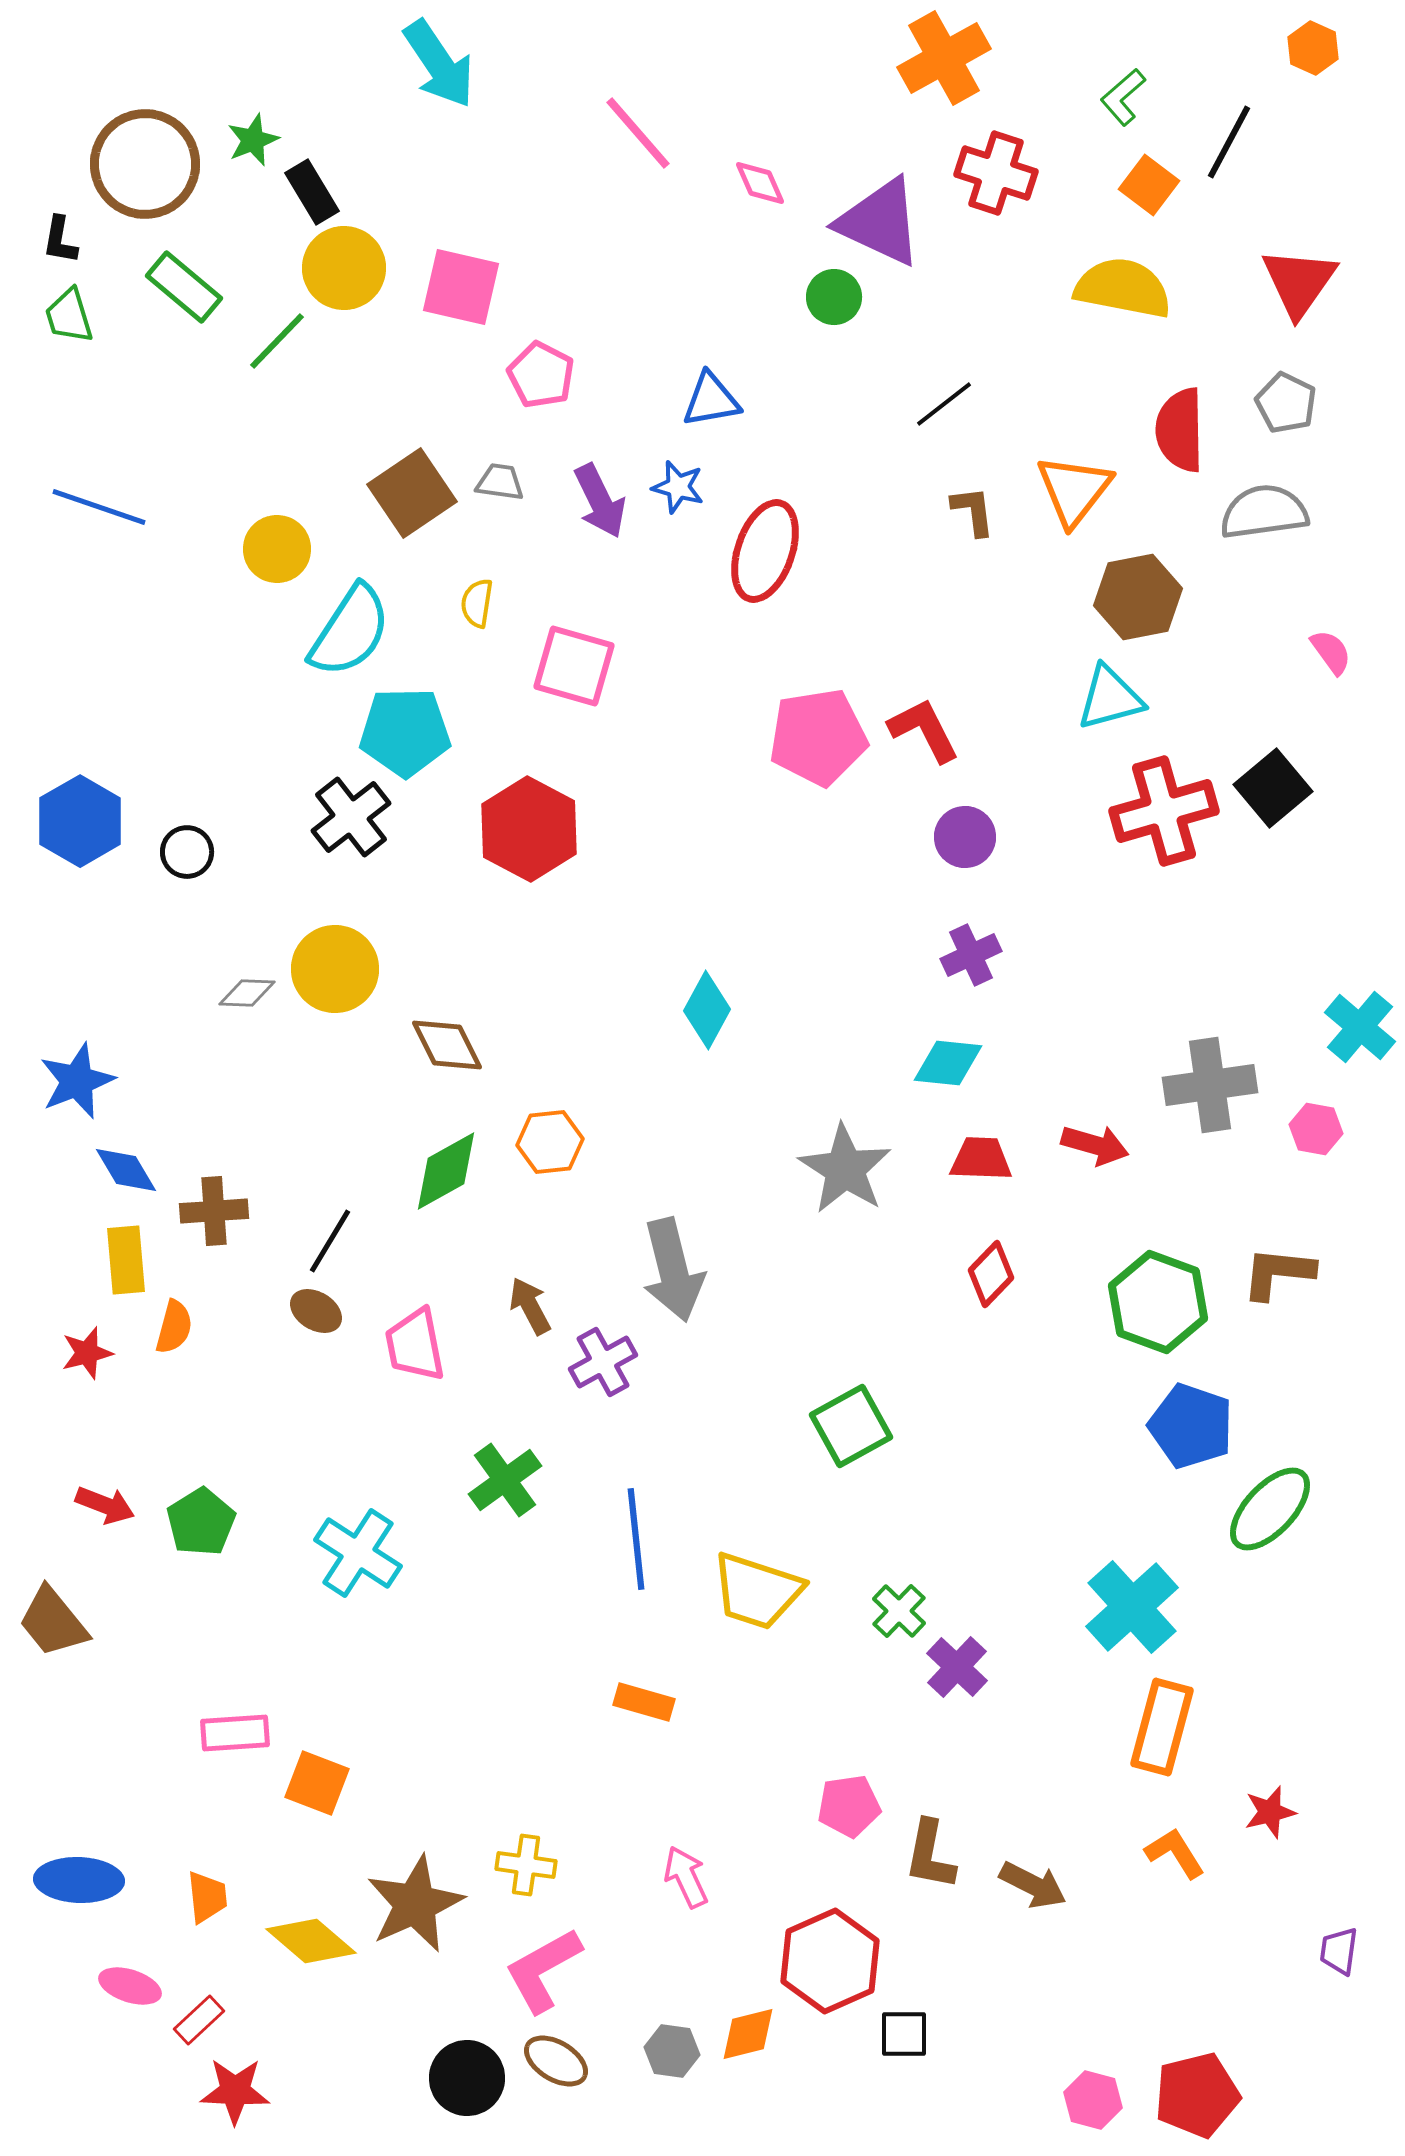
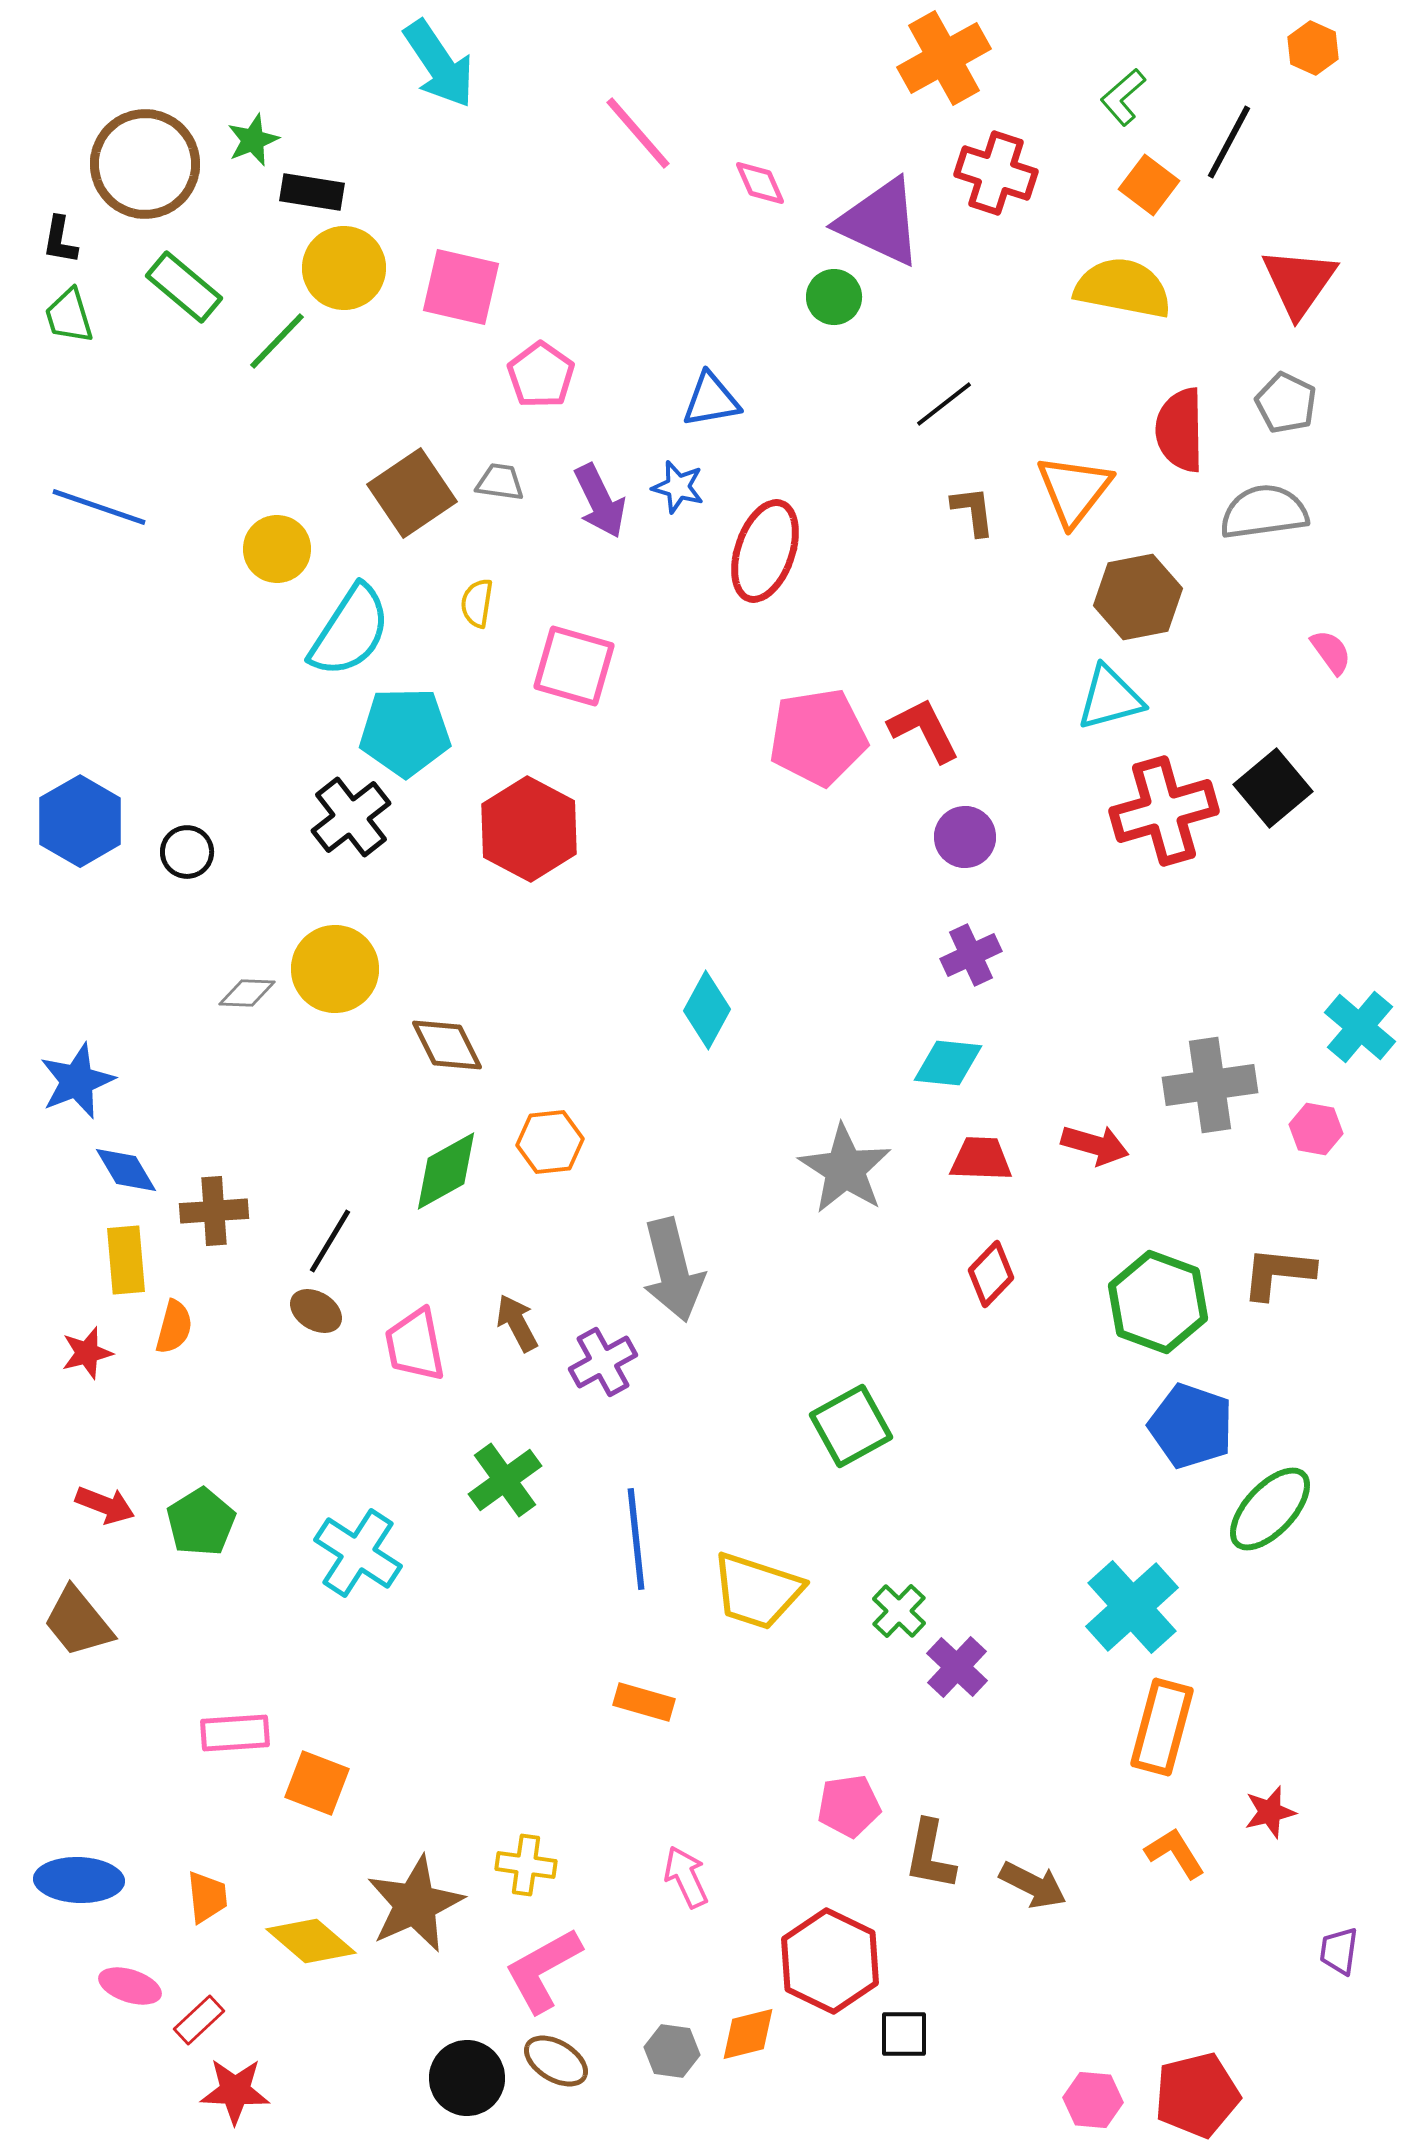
black rectangle at (312, 192): rotated 50 degrees counterclockwise
pink pentagon at (541, 375): rotated 8 degrees clockwise
brown arrow at (530, 1306): moved 13 px left, 17 px down
brown trapezoid at (53, 1622): moved 25 px right
red hexagon at (830, 1961): rotated 10 degrees counterclockwise
pink hexagon at (1093, 2100): rotated 10 degrees counterclockwise
